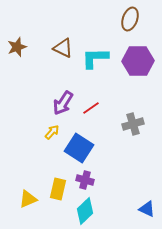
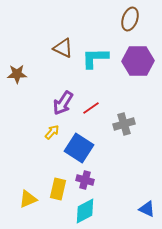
brown star: moved 27 px down; rotated 18 degrees clockwise
gray cross: moved 9 px left
cyan diamond: rotated 16 degrees clockwise
